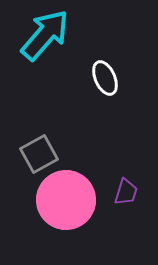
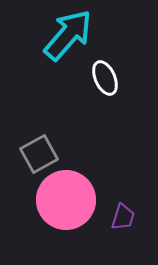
cyan arrow: moved 23 px right
purple trapezoid: moved 3 px left, 25 px down
